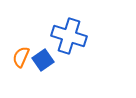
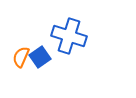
blue square: moved 3 px left, 3 px up
